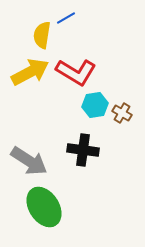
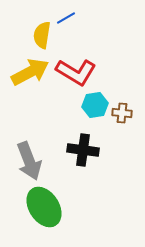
brown cross: rotated 24 degrees counterclockwise
gray arrow: rotated 36 degrees clockwise
